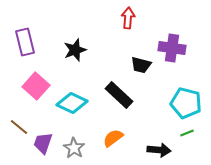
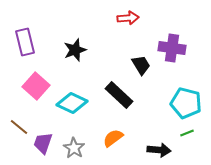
red arrow: rotated 80 degrees clockwise
black trapezoid: rotated 135 degrees counterclockwise
